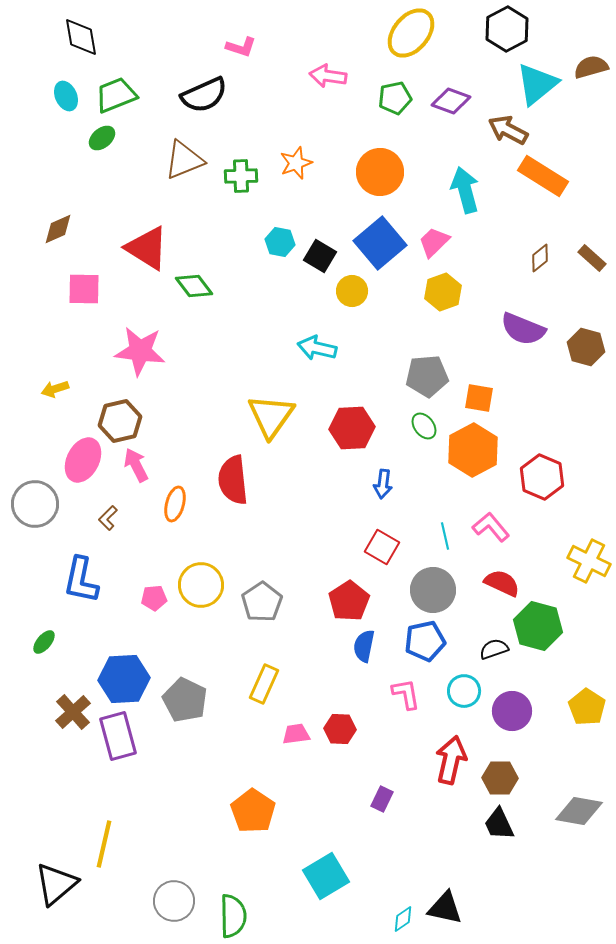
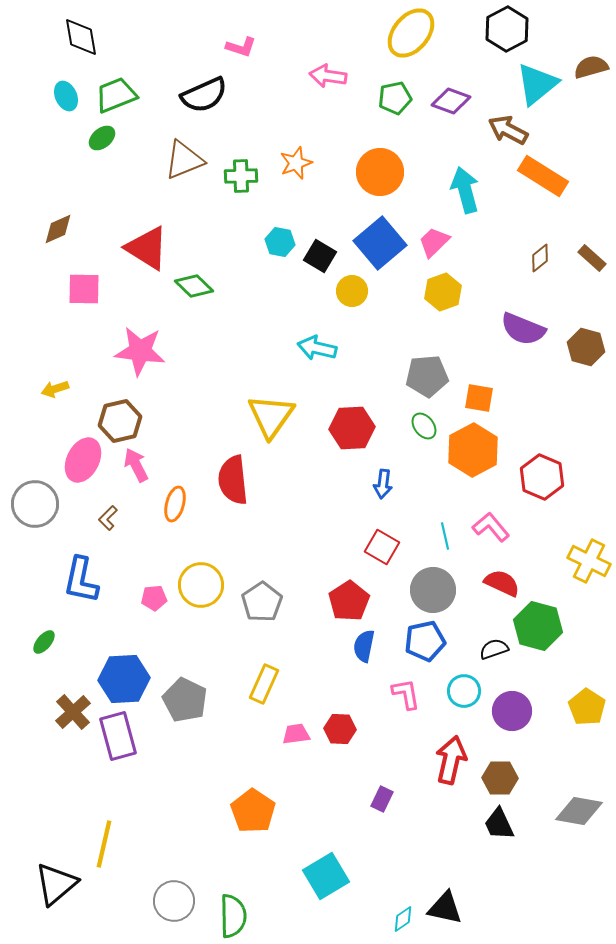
green diamond at (194, 286): rotated 9 degrees counterclockwise
